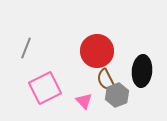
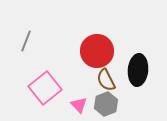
gray line: moved 7 px up
black ellipse: moved 4 px left, 1 px up
pink square: rotated 12 degrees counterclockwise
gray hexagon: moved 11 px left, 9 px down
pink triangle: moved 5 px left, 4 px down
